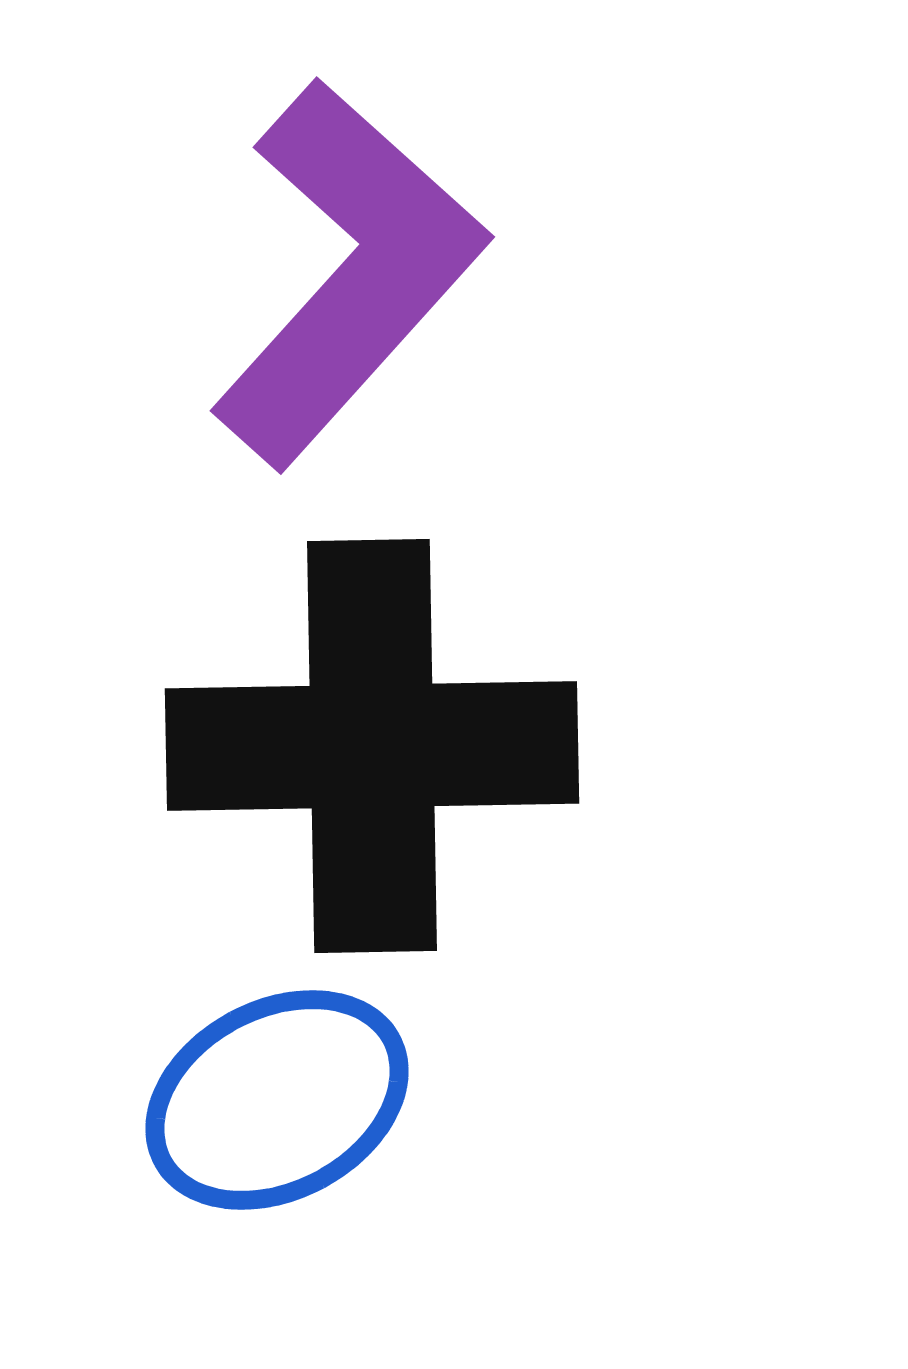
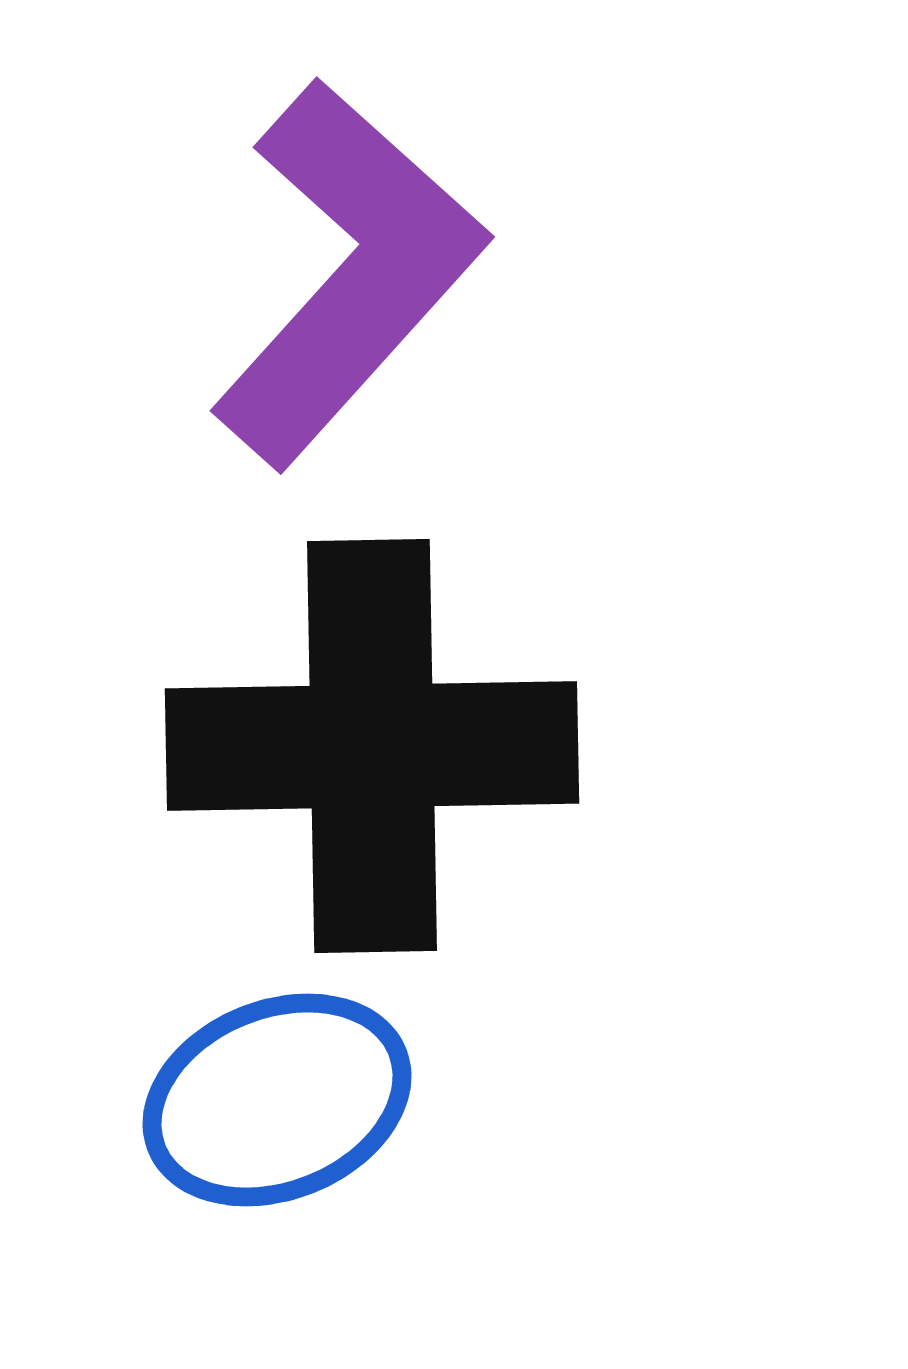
blue ellipse: rotated 6 degrees clockwise
